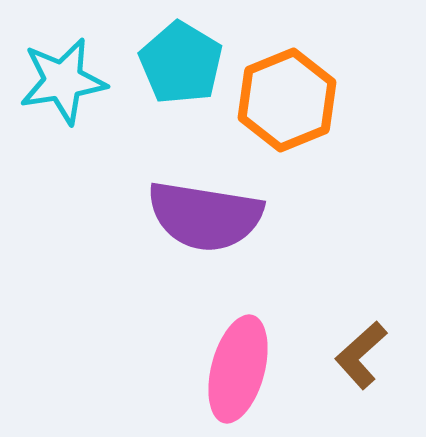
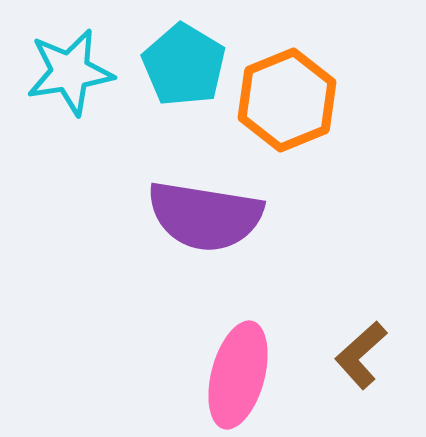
cyan pentagon: moved 3 px right, 2 px down
cyan star: moved 7 px right, 9 px up
pink ellipse: moved 6 px down
